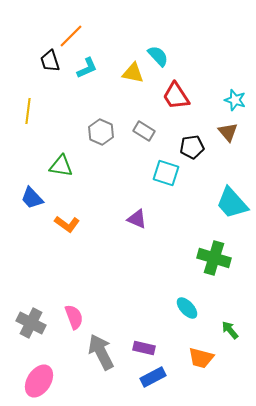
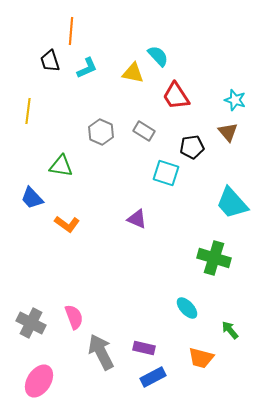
orange line: moved 5 px up; rotated 40 degrees counterclockwise
